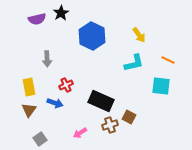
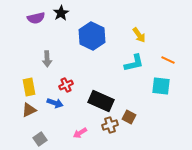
purple semicircle: moved 1 px left, 1 px up
brown triangle: rotated 28 degrees clockwise
